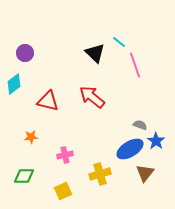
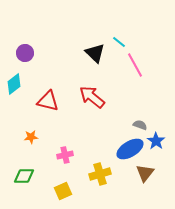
pink line: rotated 10 degrees counterclockwise
